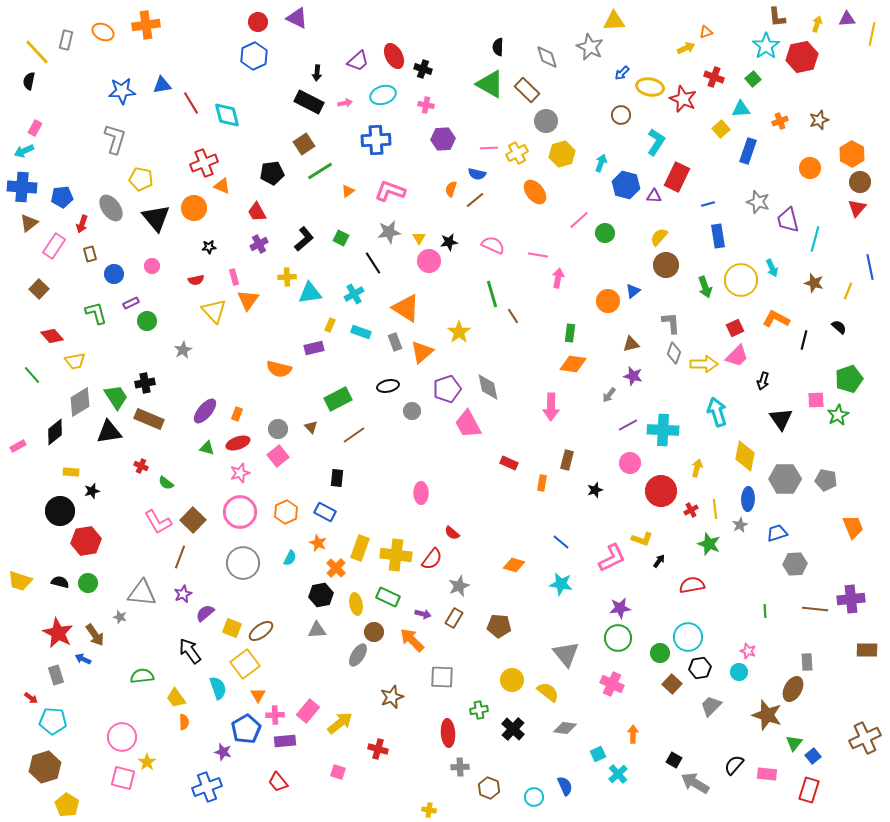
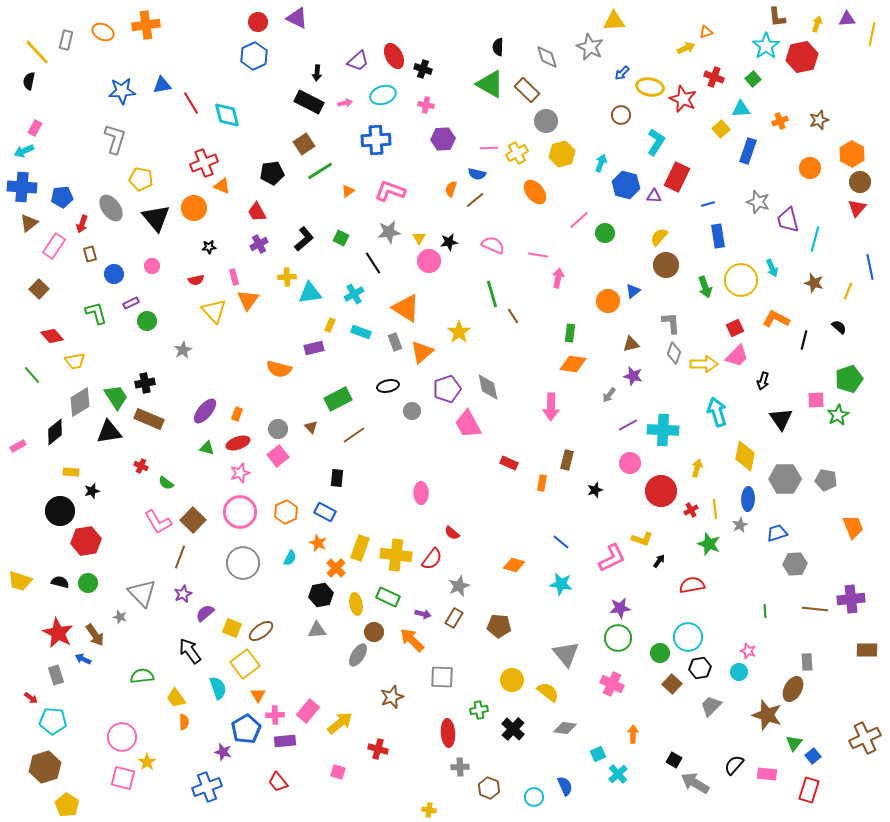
gray triangle at (142, 593): rotated 40 degrees clockwise
